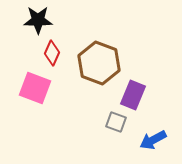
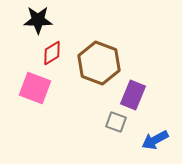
red diamond: rotated 35 degrees clockwise
blue arrow: moved 2 px right
